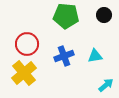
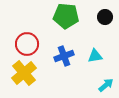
black circle: moved 1 px right, 2 px down
